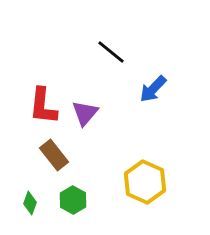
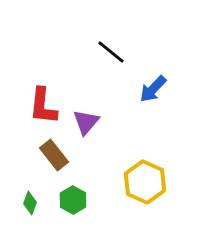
purple triangle: moved 1 px right, 9 px down
